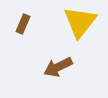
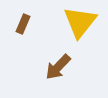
brown arrow: rotated 20 degrees counterclockwise
